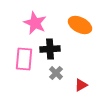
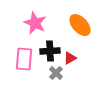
orange ellipse: rotated 20 degrees clockwise
black cross: moved 2 px down
red triangle: moved 11 px left, 27 px up
